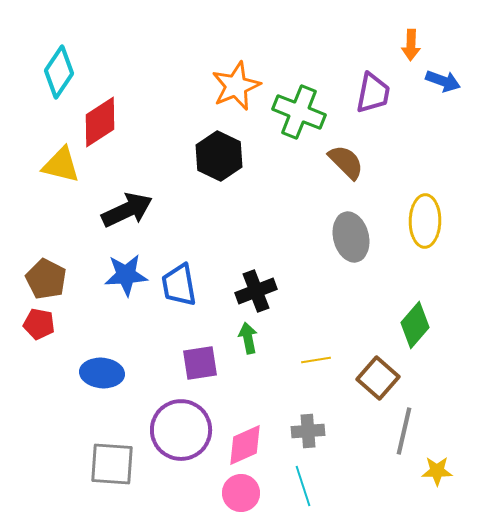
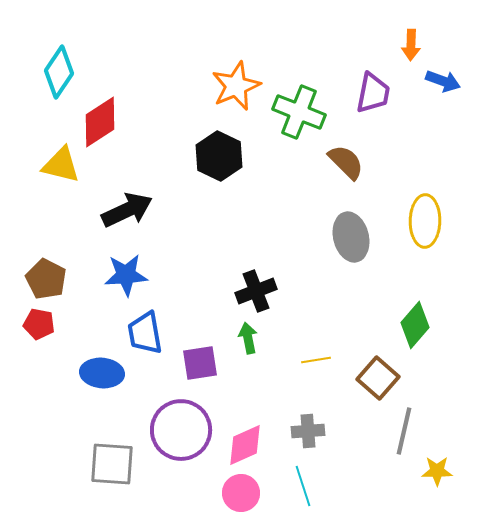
blue trapezoid: moved 34 px left, 48 px down
